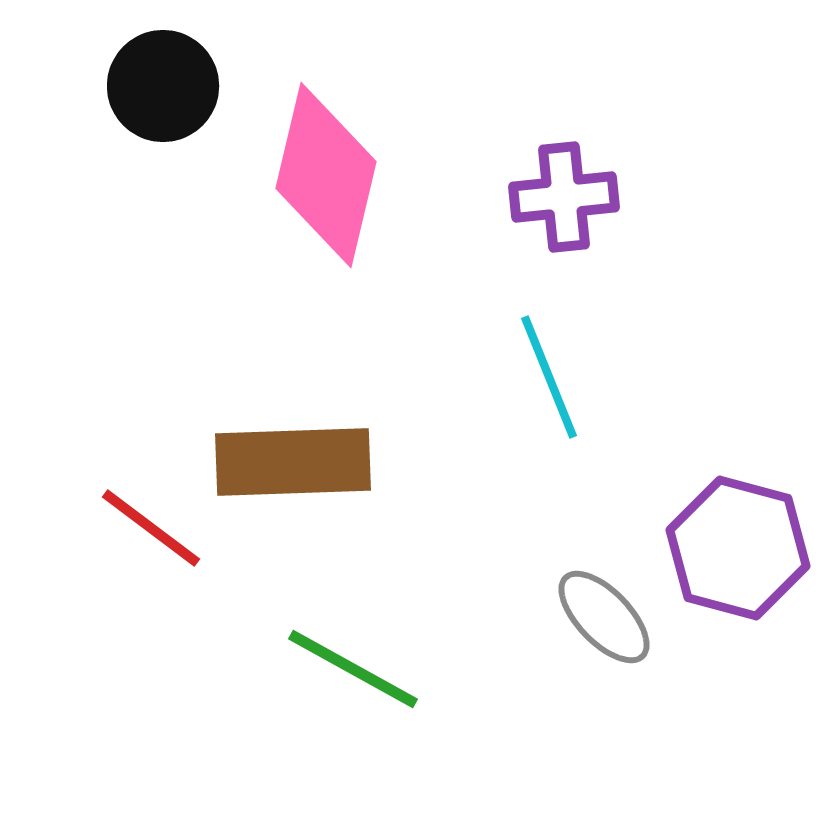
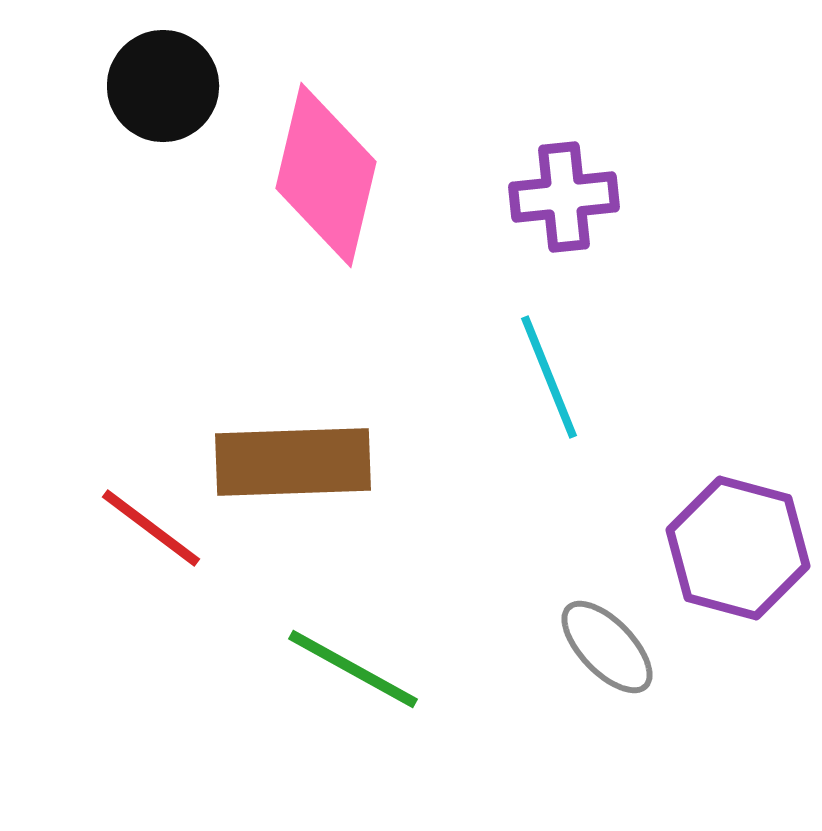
gray ellipse: moved 3 px right, 30 px down
